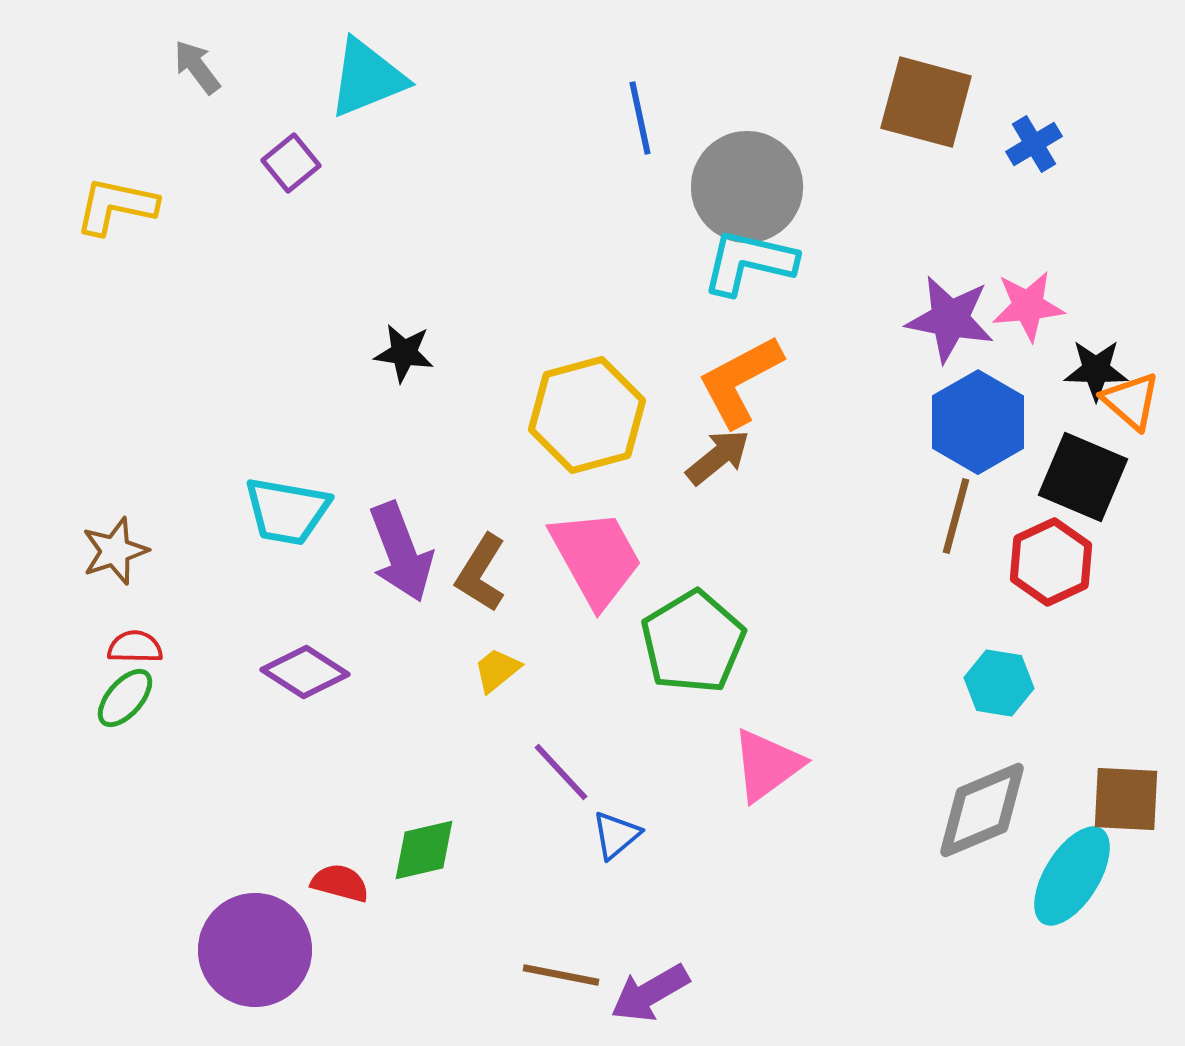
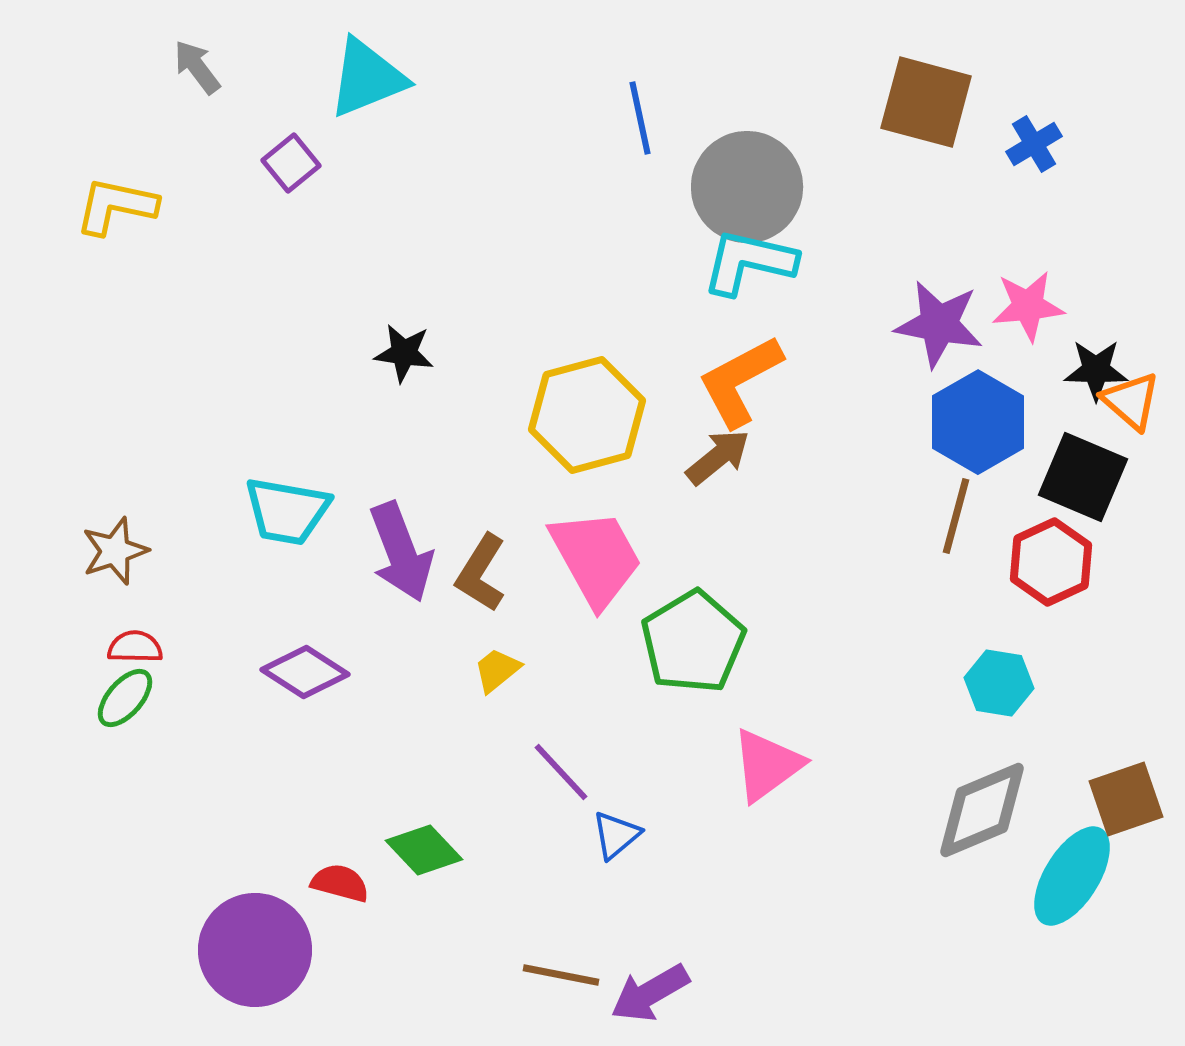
purple star at (950, 319): moved 11 px left, 5 px down
brown square at (1126, 799): rotated 22 degrees counterclockwise
green diamond at (424, 850): rotated 60 degrees clockwise
